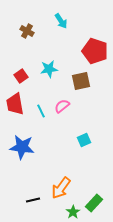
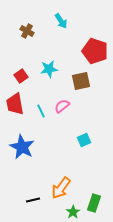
blue star: rotated 20 degrees clockwise
green rectangle: rotated 24 degrees counterclockwise
